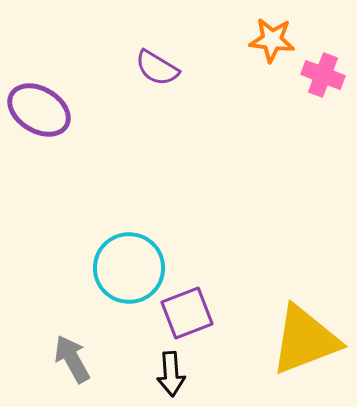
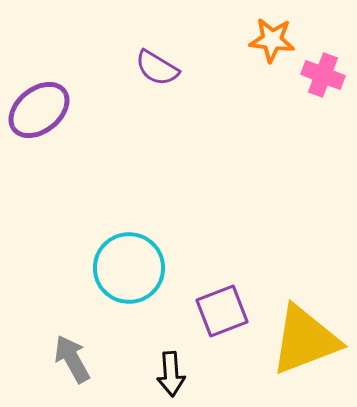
purple ellipse: rotated 70 degrees counterclockwise
purple square: moved 35 px right, 2 px up
